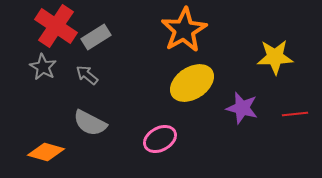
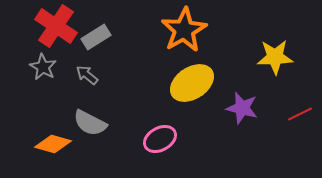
red line: moved 5 px right; rotated 20 degrees counterclockwise
orange diamond: moved 7 px right, 8 px up
